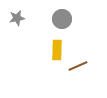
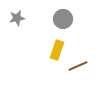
gray circle: moved 1 px right
yellow rectangle: rotated 18 degrees clockwise
